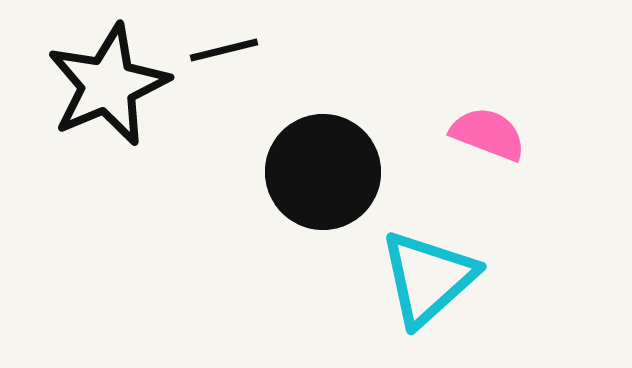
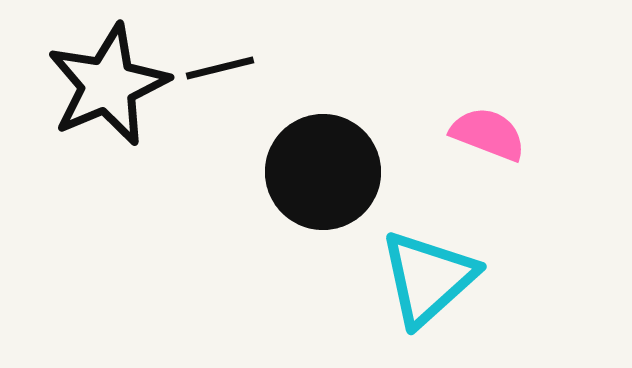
black line: moved 4 px left, 18 px down
